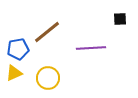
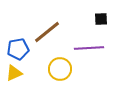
black square: moved 19 px left
purple line: moved 2 px left
yellow circle: moved 12 px right, 9 px up
